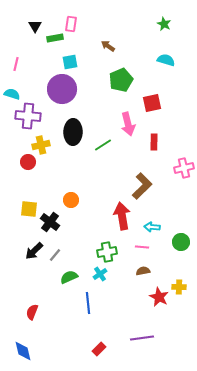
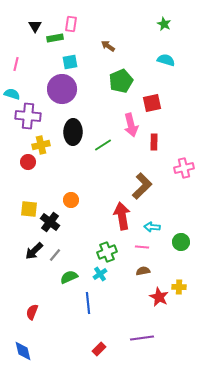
green pentagon at (121, 80): moved 1 px down
pink arrow at (128, 124): moved 3 px right, 1 px down
green cross at (107, 252): rotated 12 degrees counterclockwise
